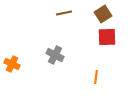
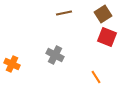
red square: rotated 24 degrees clockwise
orange line: rotated 40 degrees counterclockwise
